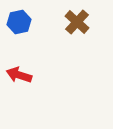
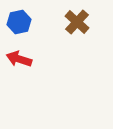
red arrow: moved 16 px up
